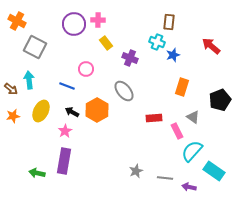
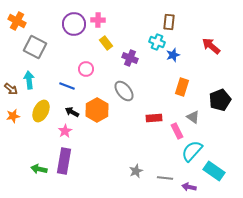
green arrow: moved 2 px right, 4 px up
